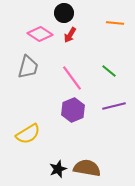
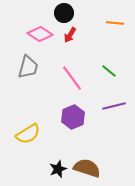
purple hexagon: moved 7 px down
brown semicircle: rotated 8 degrees clockwise
